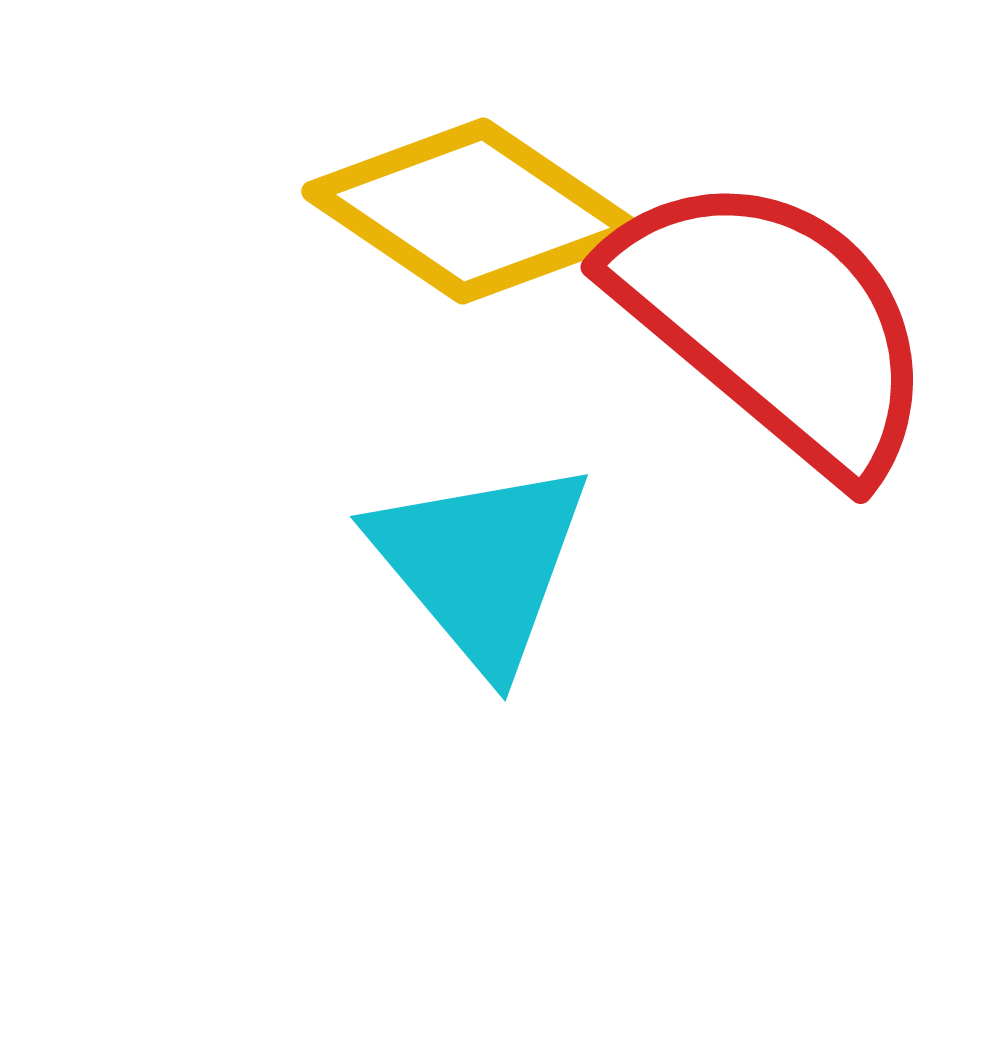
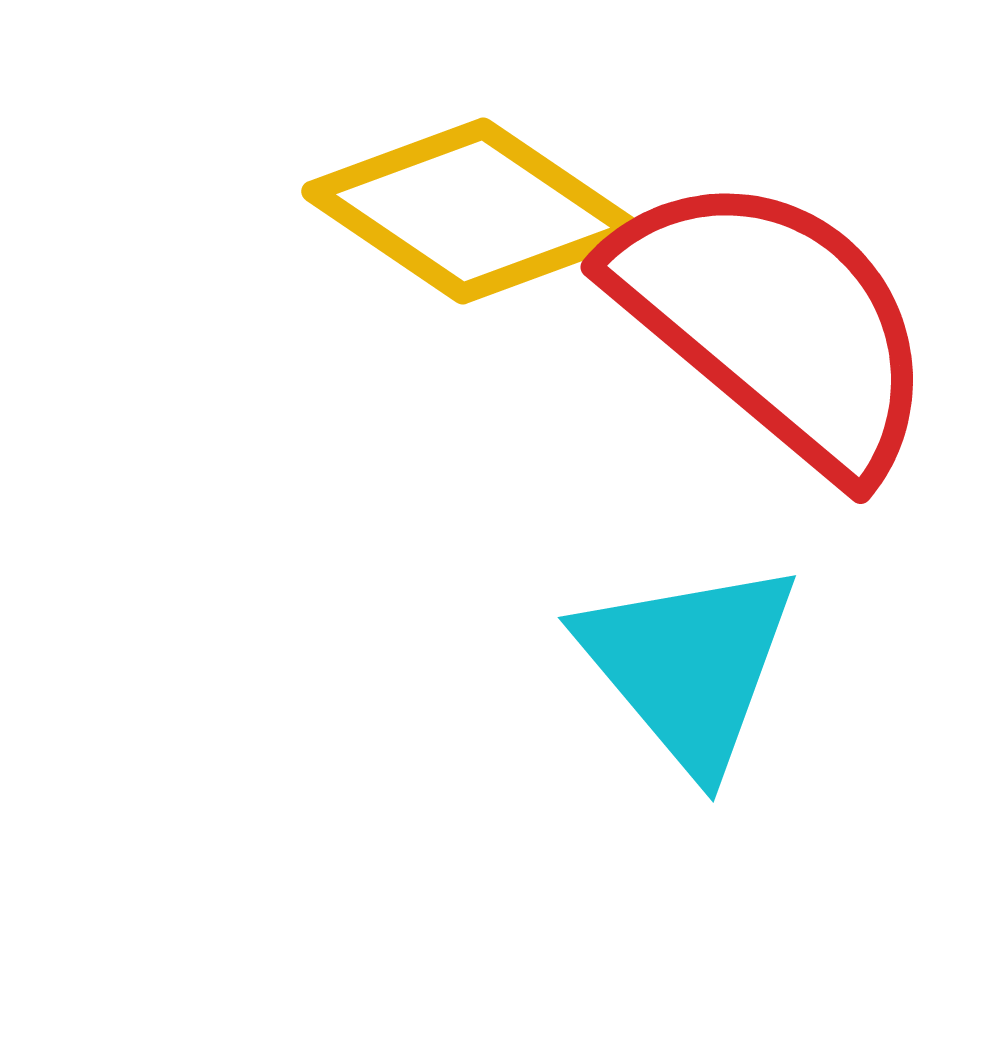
cyan triangle: moved 208 px right, 101 px down
